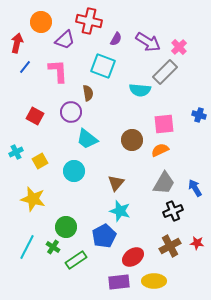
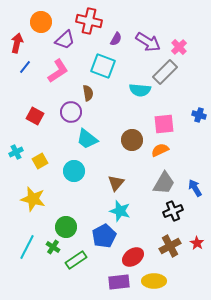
pink L-shape: rotated 60 degrees clockwise
red star: rotated 24 degrees clockwise
